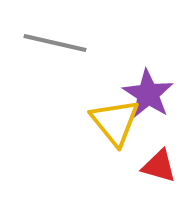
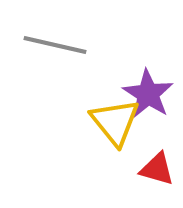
gray line: moved 2 px down
red triangle: moved 2 px left, 3 px down
